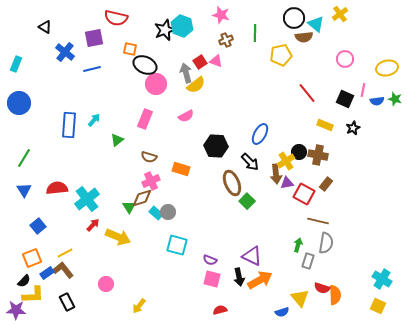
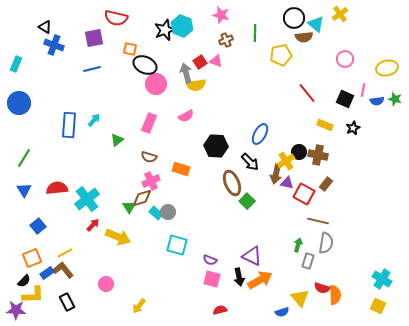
blue cross at (65, 52): moved 11 px left, 7 px up; rotated 18 degrees counterclockwise
yellow semicircle at (196, 85): rotated 30 degrees clockwise
pink rectangle at (145, 119): moved 4 px right, 4 px down
brown arrow at (276, 174): rotated 18 degrees clockwise
purple triangle at (287, 183): rotated 24 degrees clockwise
